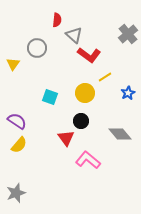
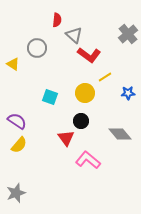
yellow triangle: rotated 32 degrees counterclockwise
blue star: rotated 24 degrees clockwise
